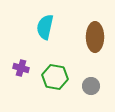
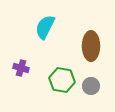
cyan semicircle: rotated 15 degrees clockwise
brown ellipse: moved 4 px left, 9 px down
green hexagon: moved 7 px right, 3 px down
